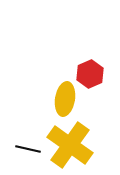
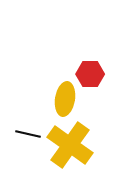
red hexagon: rotated 24 degrees clockwise
black line: moved 15 px up
